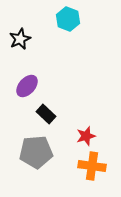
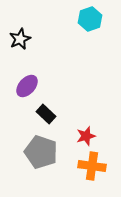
cyan hexagon: moved 22 px right; rotated 20 degrees clockwise
gray pentagon: moved 5 px right; rotated 24 degrees clockwise
